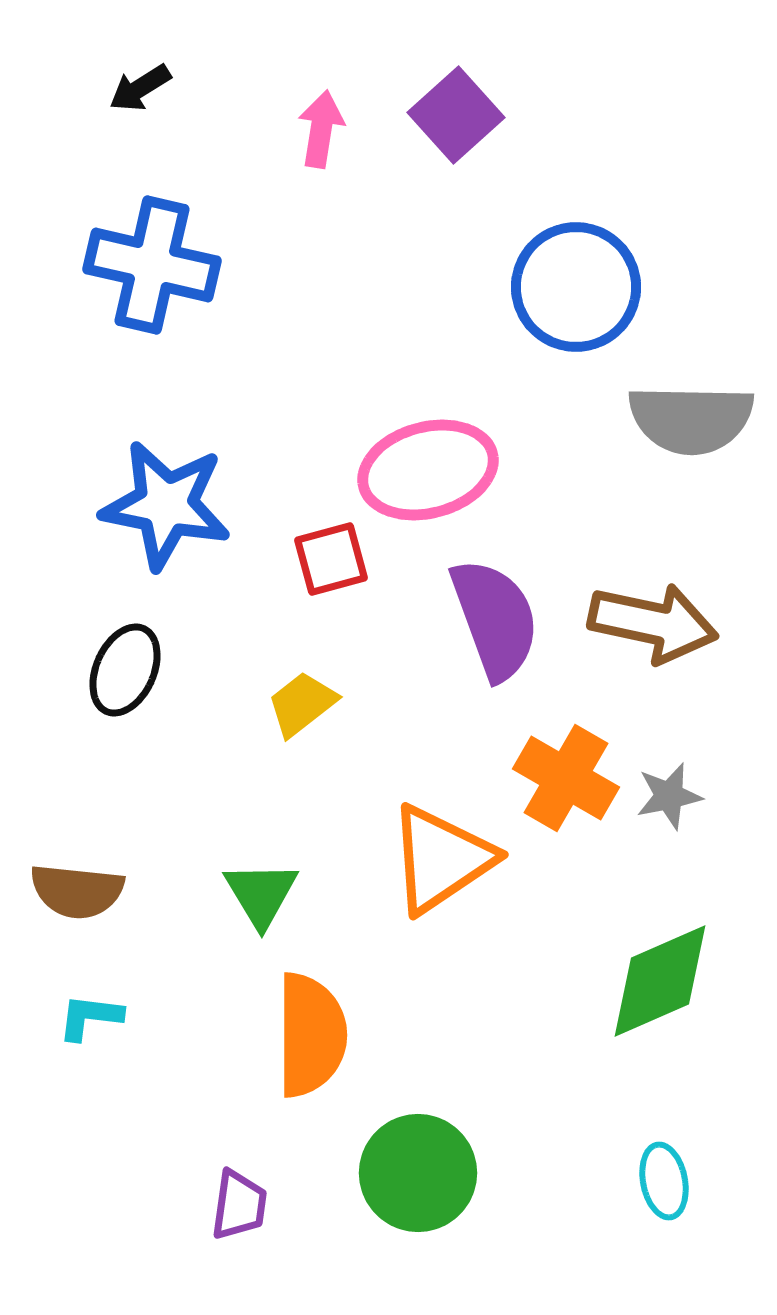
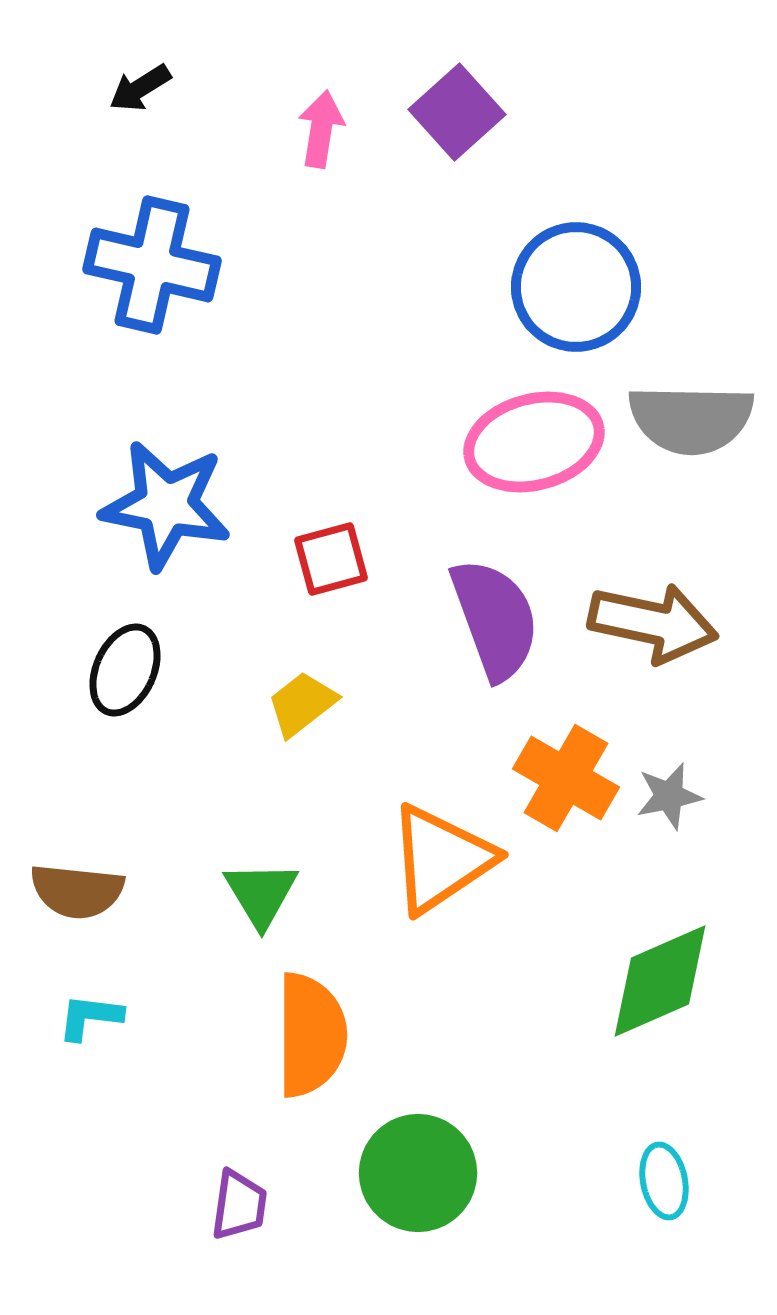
purple square: moved 1 px right, 3 px up
pink ellipse: moved 106 px right, 28 px up
